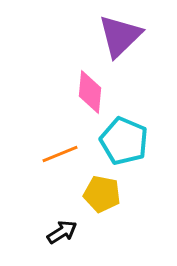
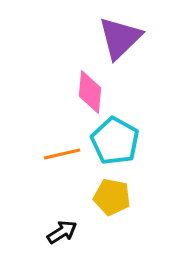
purple triangle: moved 2 px down
cyan pentagon: moved 9 px left; rotated 6 degrees clockwise
orange line: moved 2 px right; rotated 9 degrees clockwise
yellow pentagon: moved 10 px right, 3 px down
